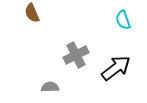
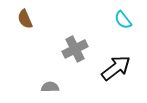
brown semicircle: moved 7 px left, 6 px down
cyan semicircle: rotated 18 degrees counterclockwise
gray cross: moved 1 px left, 6 px up
